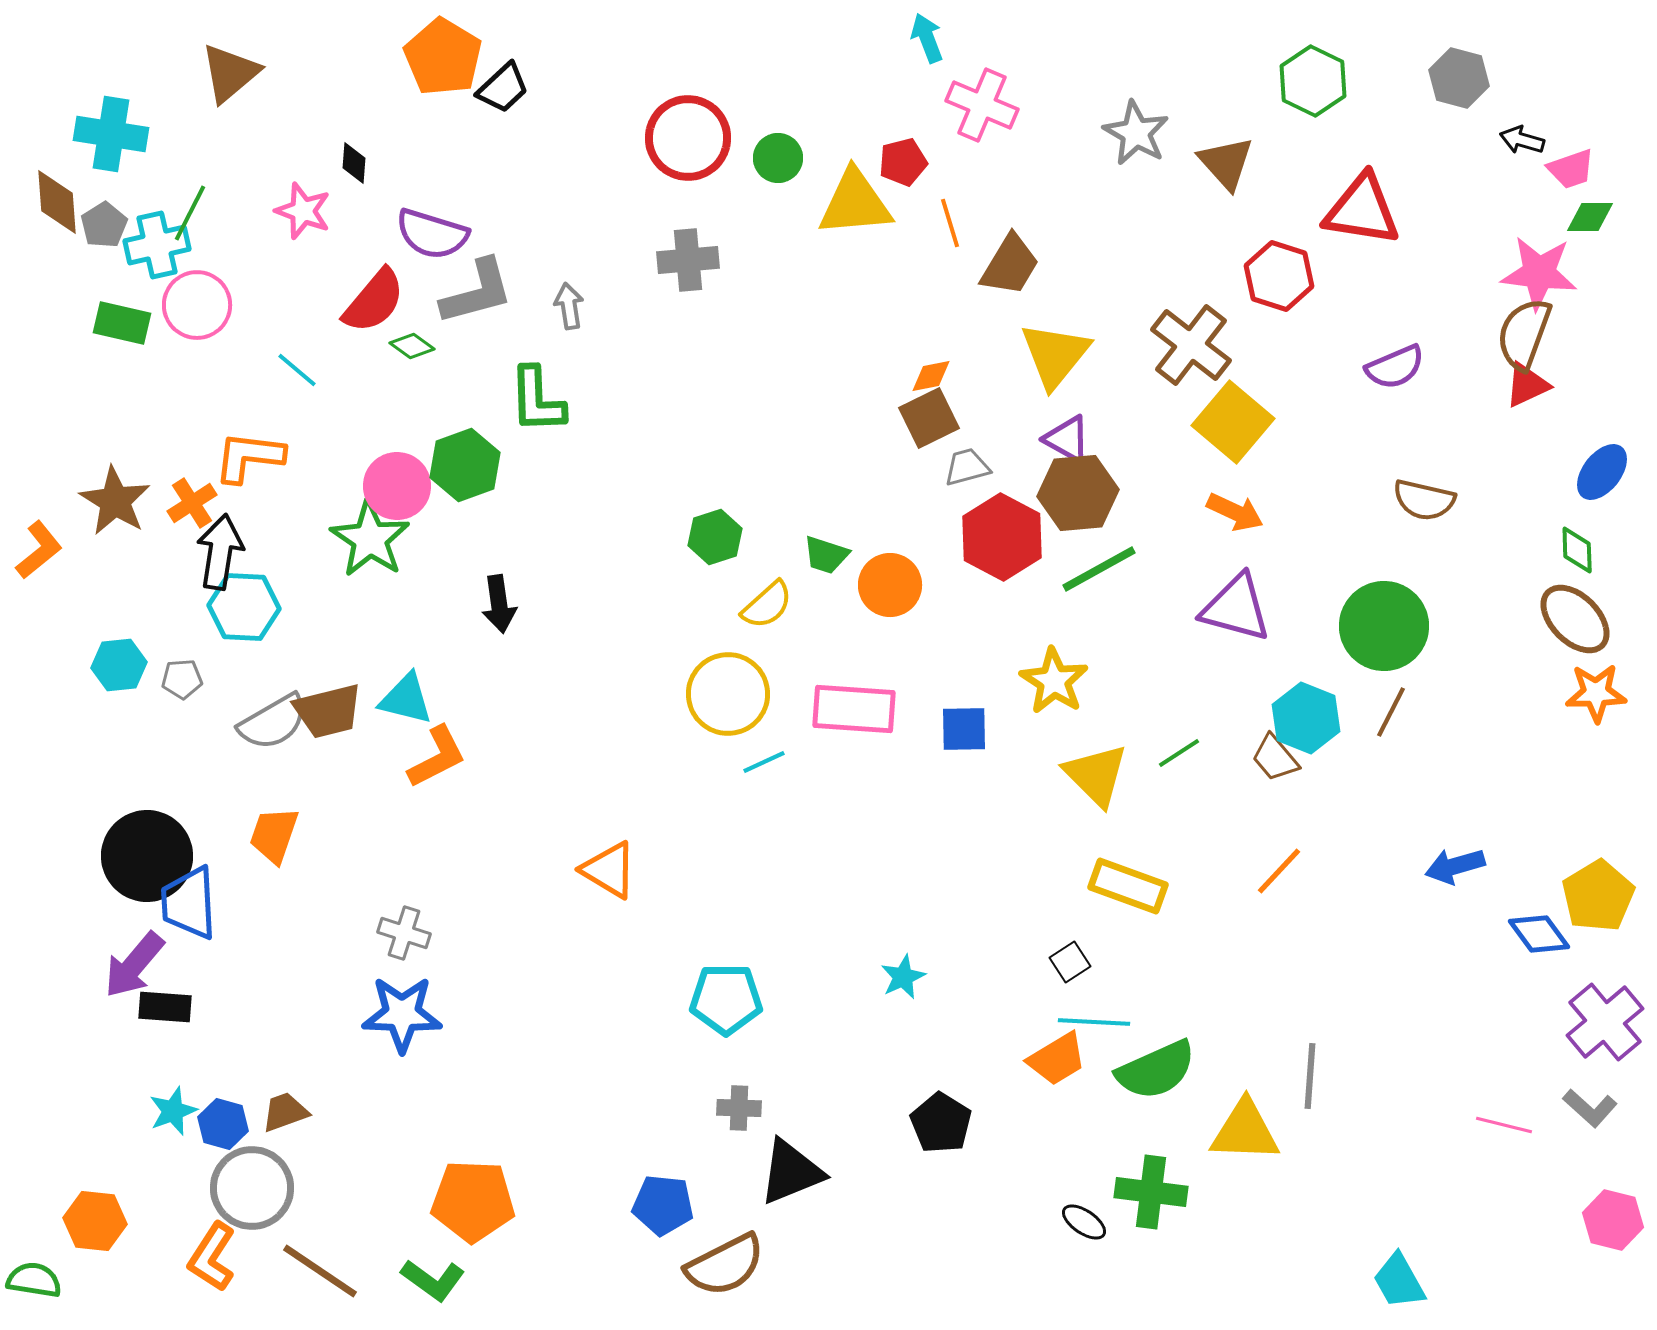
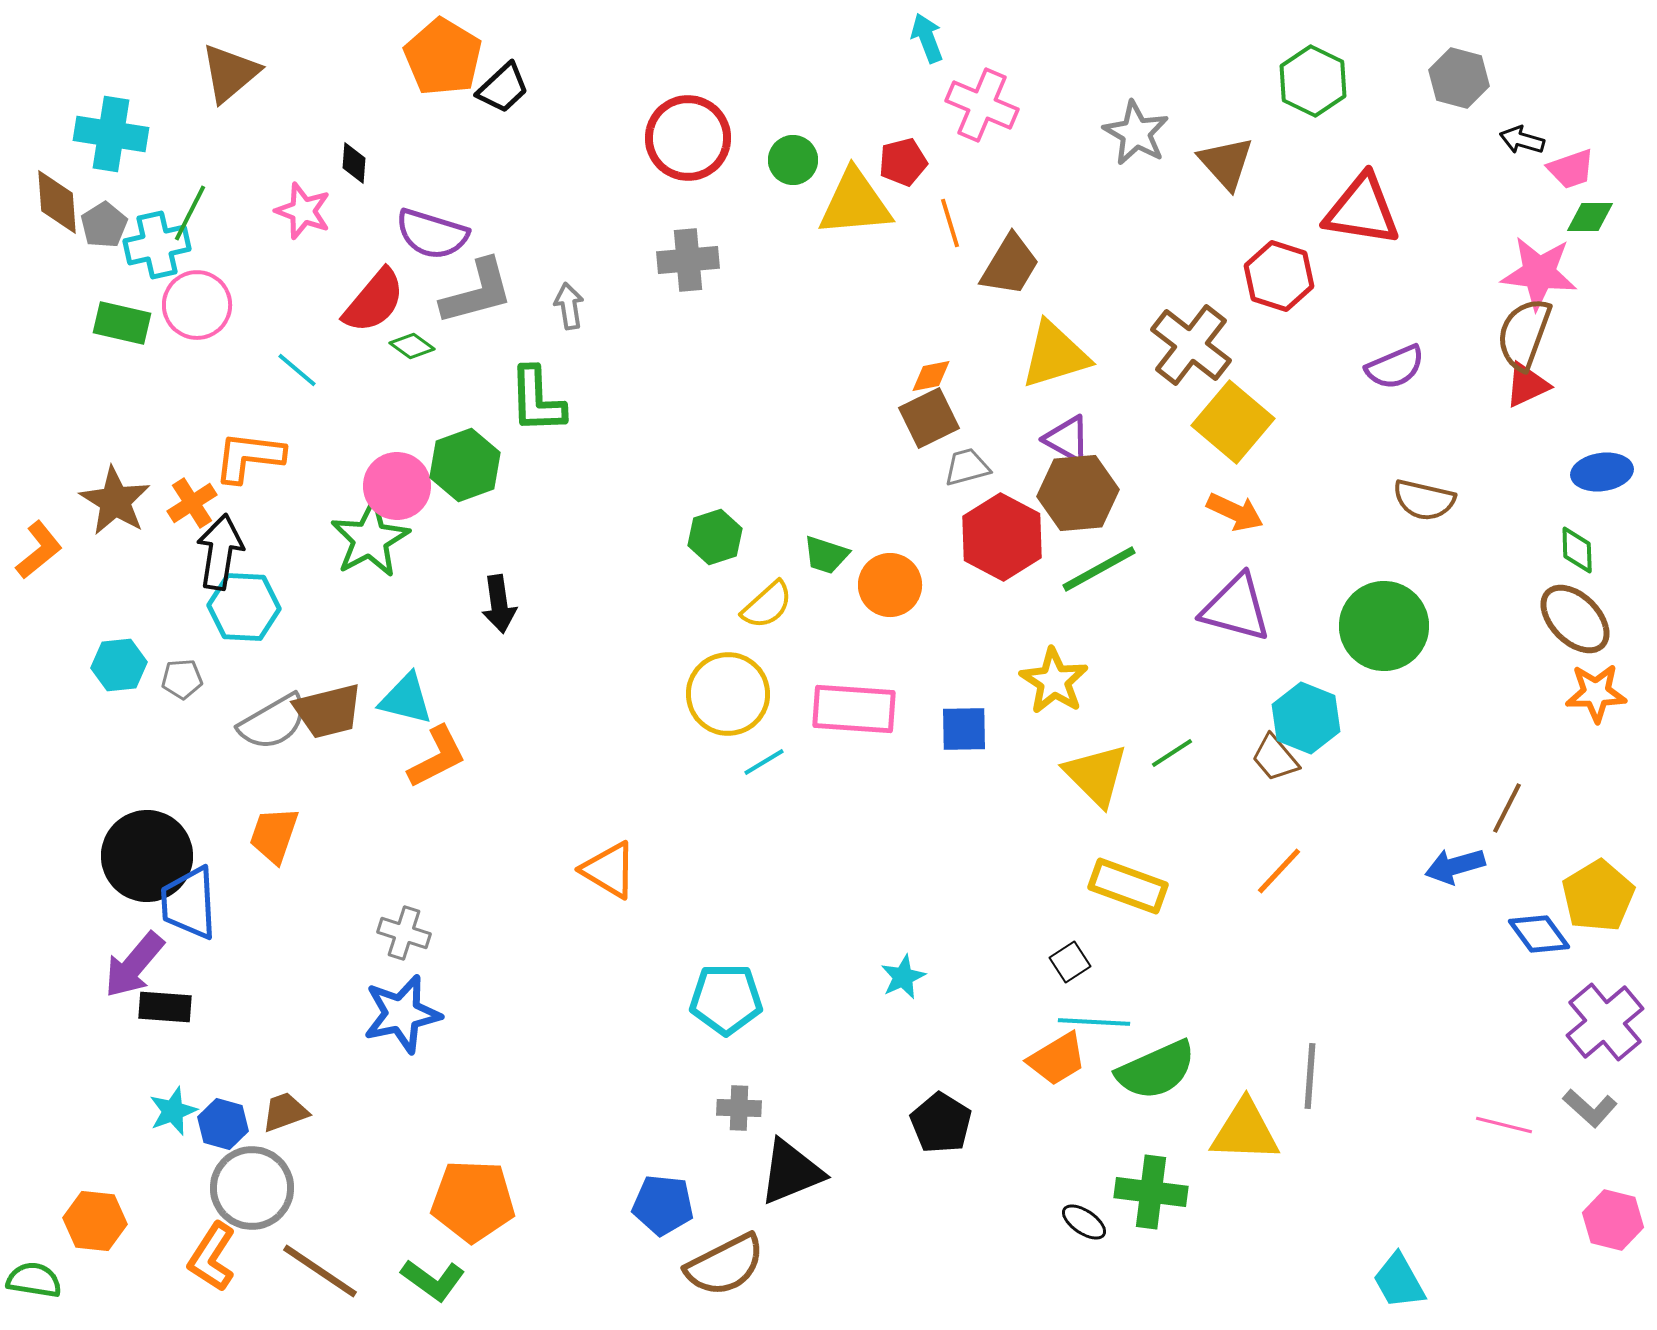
green circle at (778, 158): moved 15 px right, 2 px down
yellow triangle at (1055, 355): rotated 34 degrees clockwise
blue ellipse at (1602, 472): rotated 44 degrees clockwise
green star at (370, 539): rotated 10 degrees clockwise
brown line at (1391, 712): moved 116 px right, 96 px down
green line at (1179, 753): moved 7 px left
cyan line at (764, 762): rotated 6 degrees counterclockwise
blue star at (402, 1014): rotated 14 degrees counterclockwise
